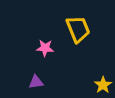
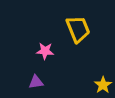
pink star: moved 3 px down
